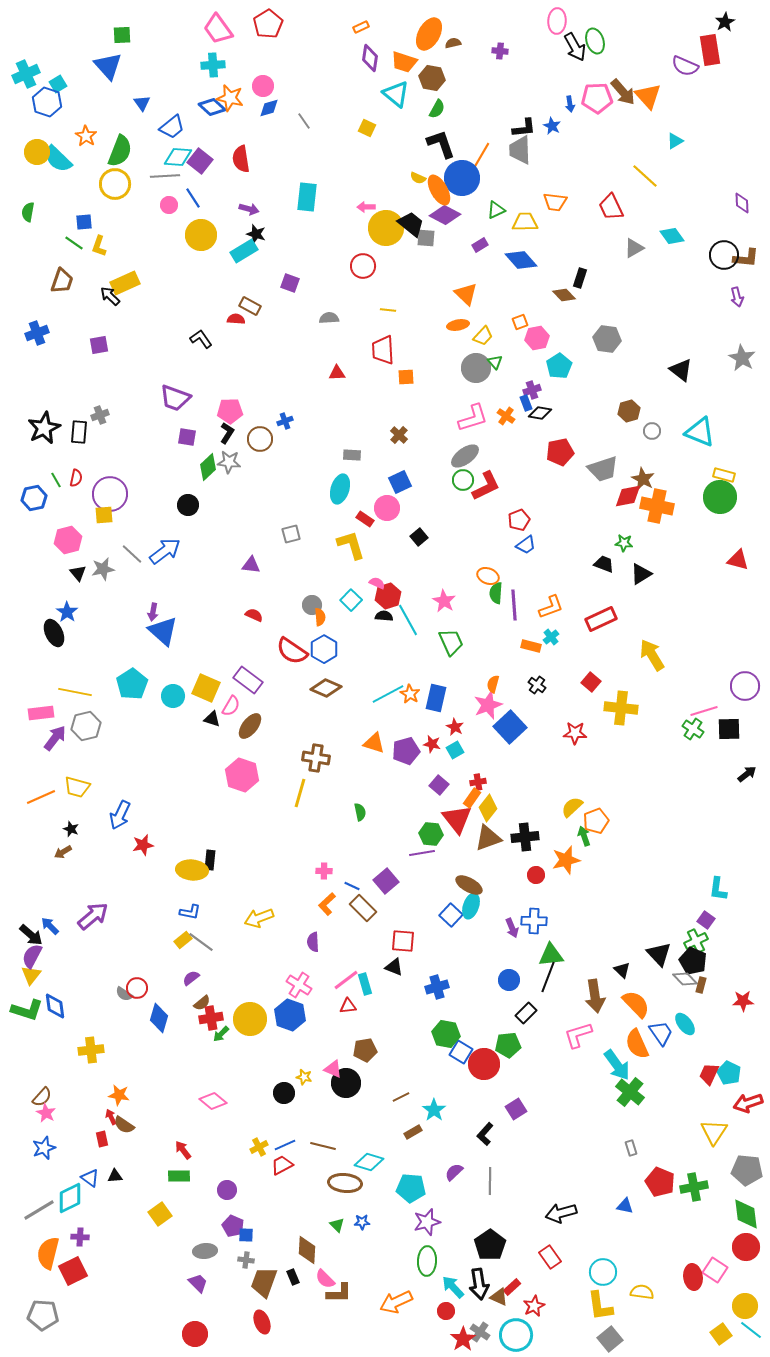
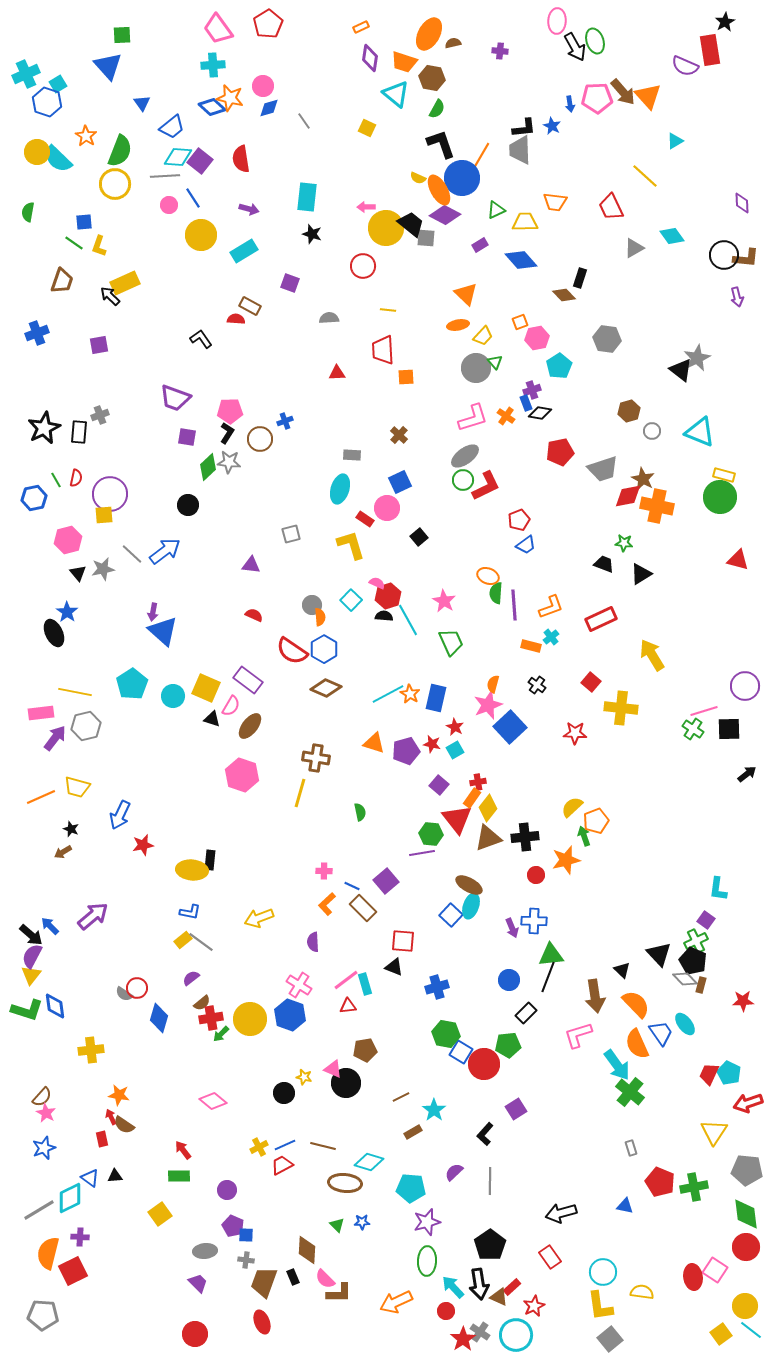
black star at (256, 234): moved 56 px right
gray star at (742, 358): moved 45 px left; rotated 16 degrees clockwise
